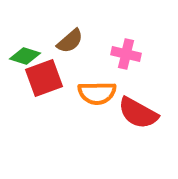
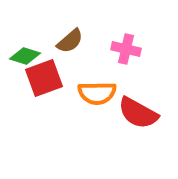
pink cross: moved 5 px up
